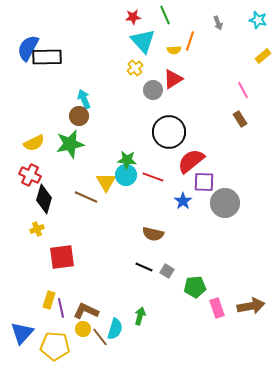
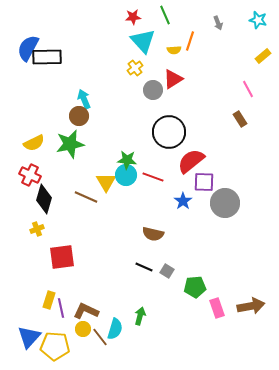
pink line at (243, 90): moved 5 px right, 1 px up
blue triangle at (22, 333): moved 7 px right, 4 px down
